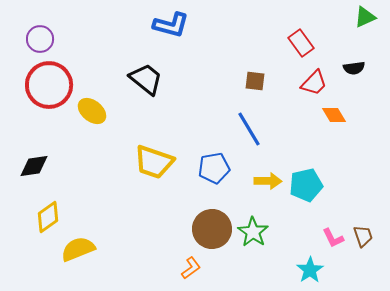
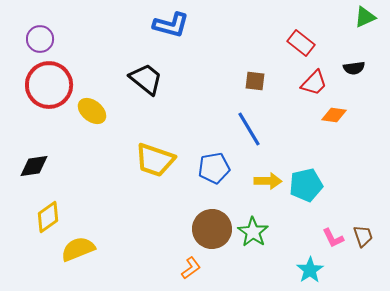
red rectangle: rotated 16 degrees counterclockwise
orange diamond: rotated 50 degrees counterclockwise
yellow trapezoid: moved 1 px right, 2 px up
